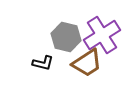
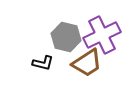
purple cross: rotated 6 degrees clockwise
